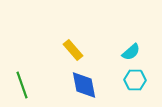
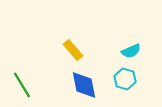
cyan semicircle: moved 1 px up; rotated 18 degrees clockwise
cyan hexagon: moved 10 px left, 1 px up; rotated 15 degrees clockwise
green line: rotated 12 degrees counterclockwise
